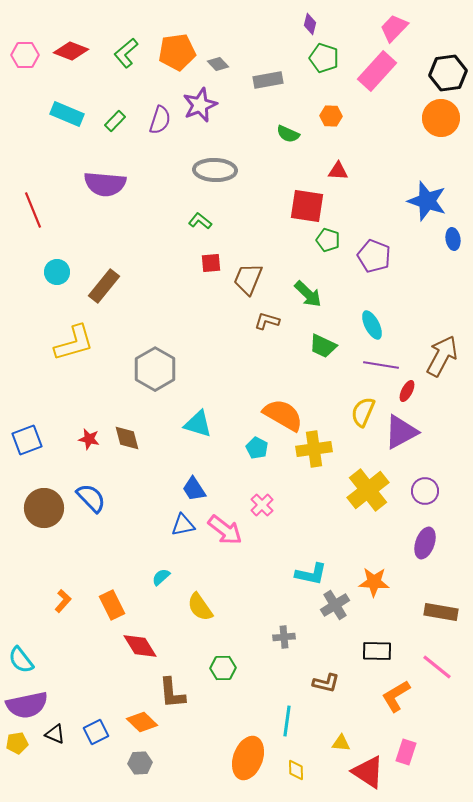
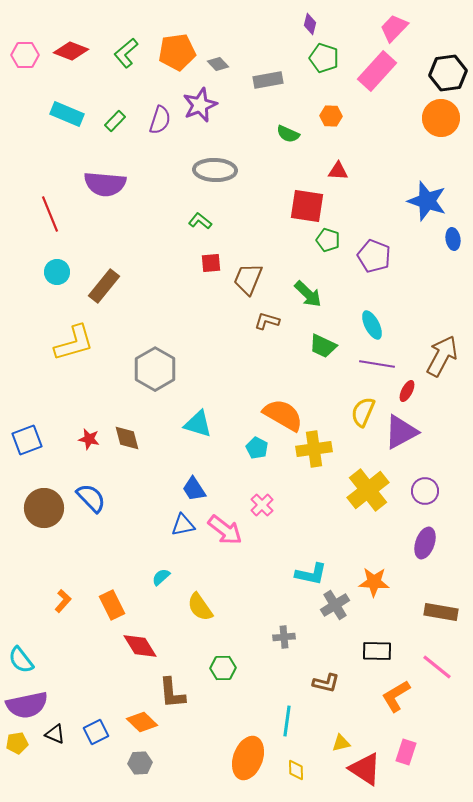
red line at (33, 210): moved 17 px right, 4 px down
purple line at (381, 365): moved 4 px left, 1 px up
yellow triangle at (341, 743): rotated 18 degrees counterclockwise
red triangle at (368, 772): moved 3 px left, 3 px up
